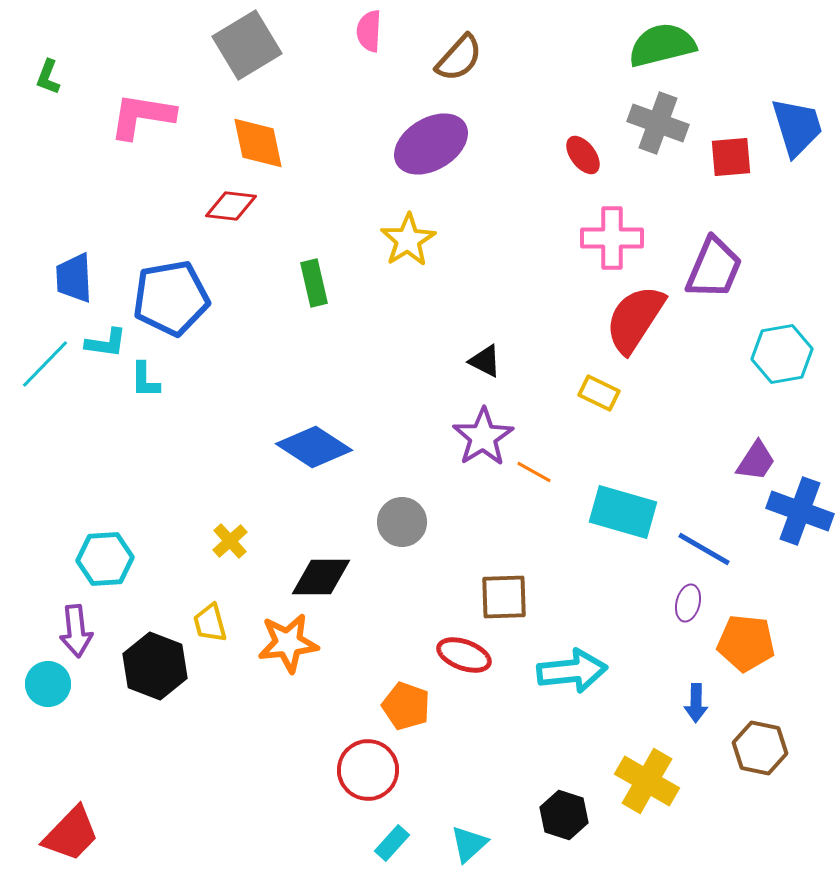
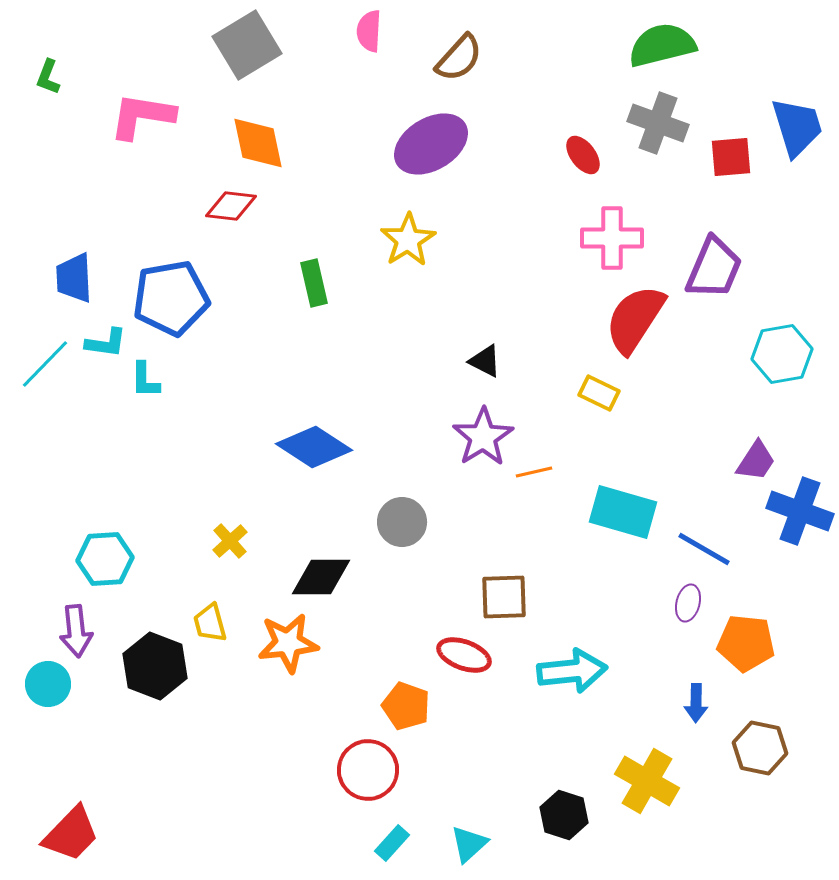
orange line at (534, 472): rotated 42 degrees counterclockwise
